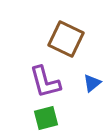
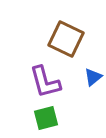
blue triangle: moved 1 px right, 6 px up
